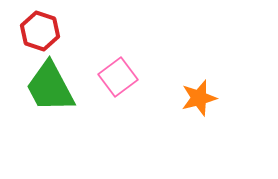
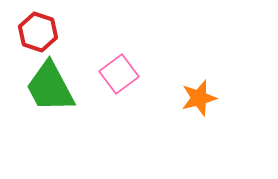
red hexagon: moved 2 px left, 1 px down
pink square: moved 1 px right, 3 px up
